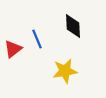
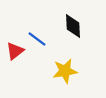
blue line: rotated 30 degrees counterclockwise
red triangle: moved 2 px right, 2 px down
